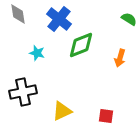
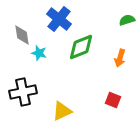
gray diamond: moved 4 px right, 21 px down
green semicircle: moved 2 px left, 1 px down; rotated 49 degrees counterclockwise
green diamond: moved 2 px down
cyan star: moved 2 px right
red square: moved 7 px right, 16 px up; rotated 14 degrees clockwise
